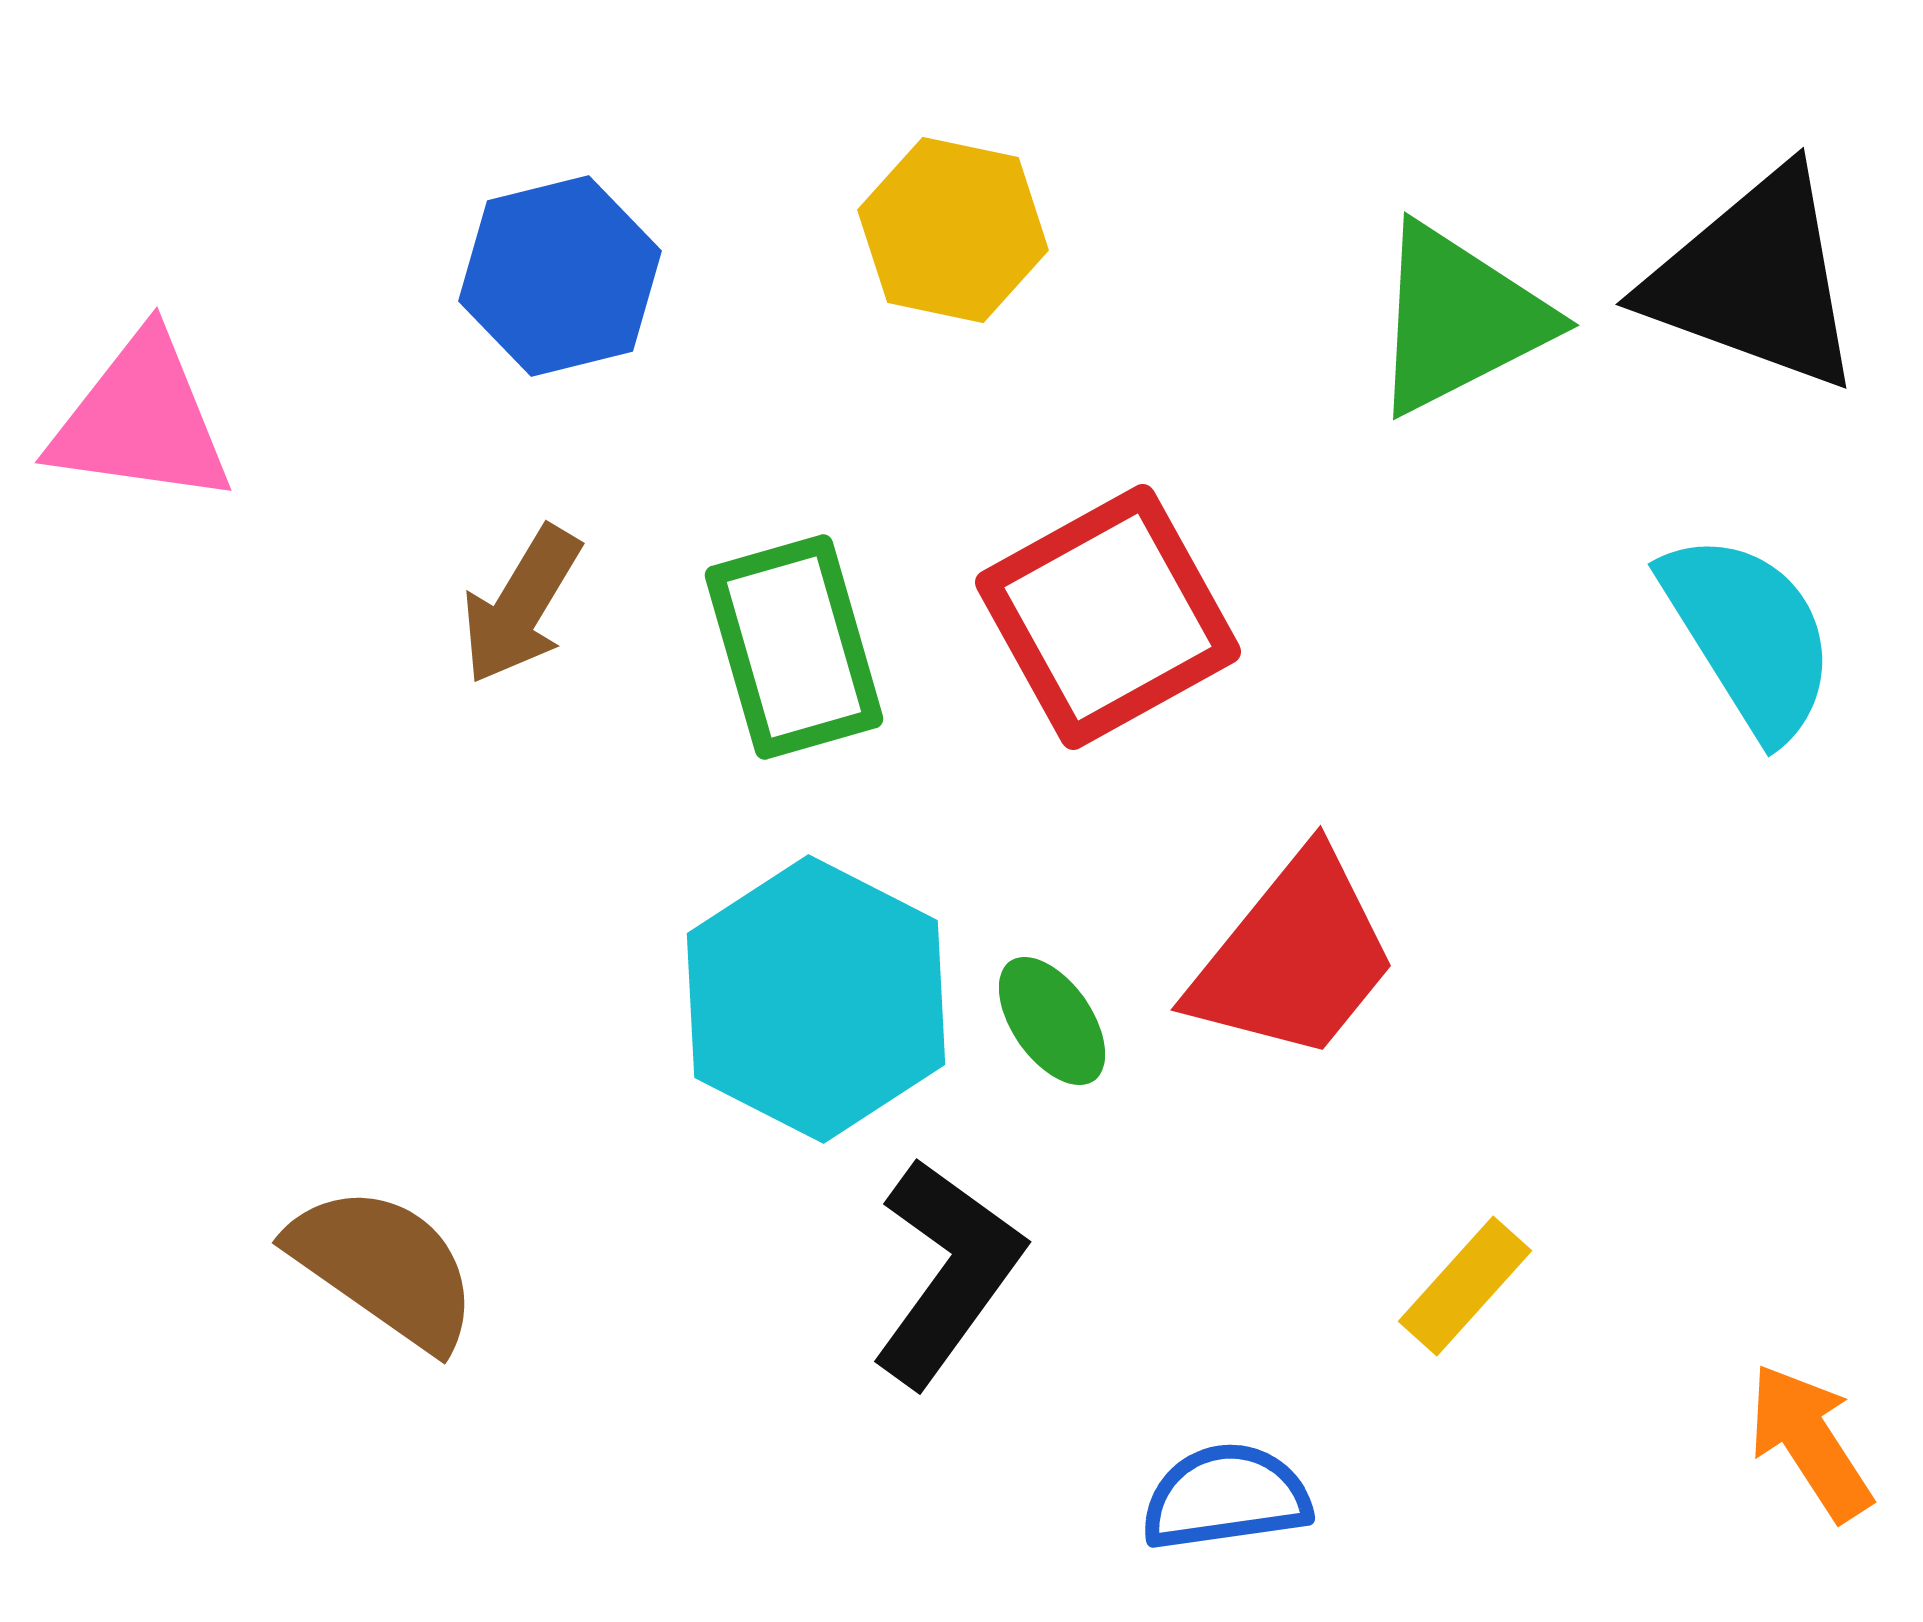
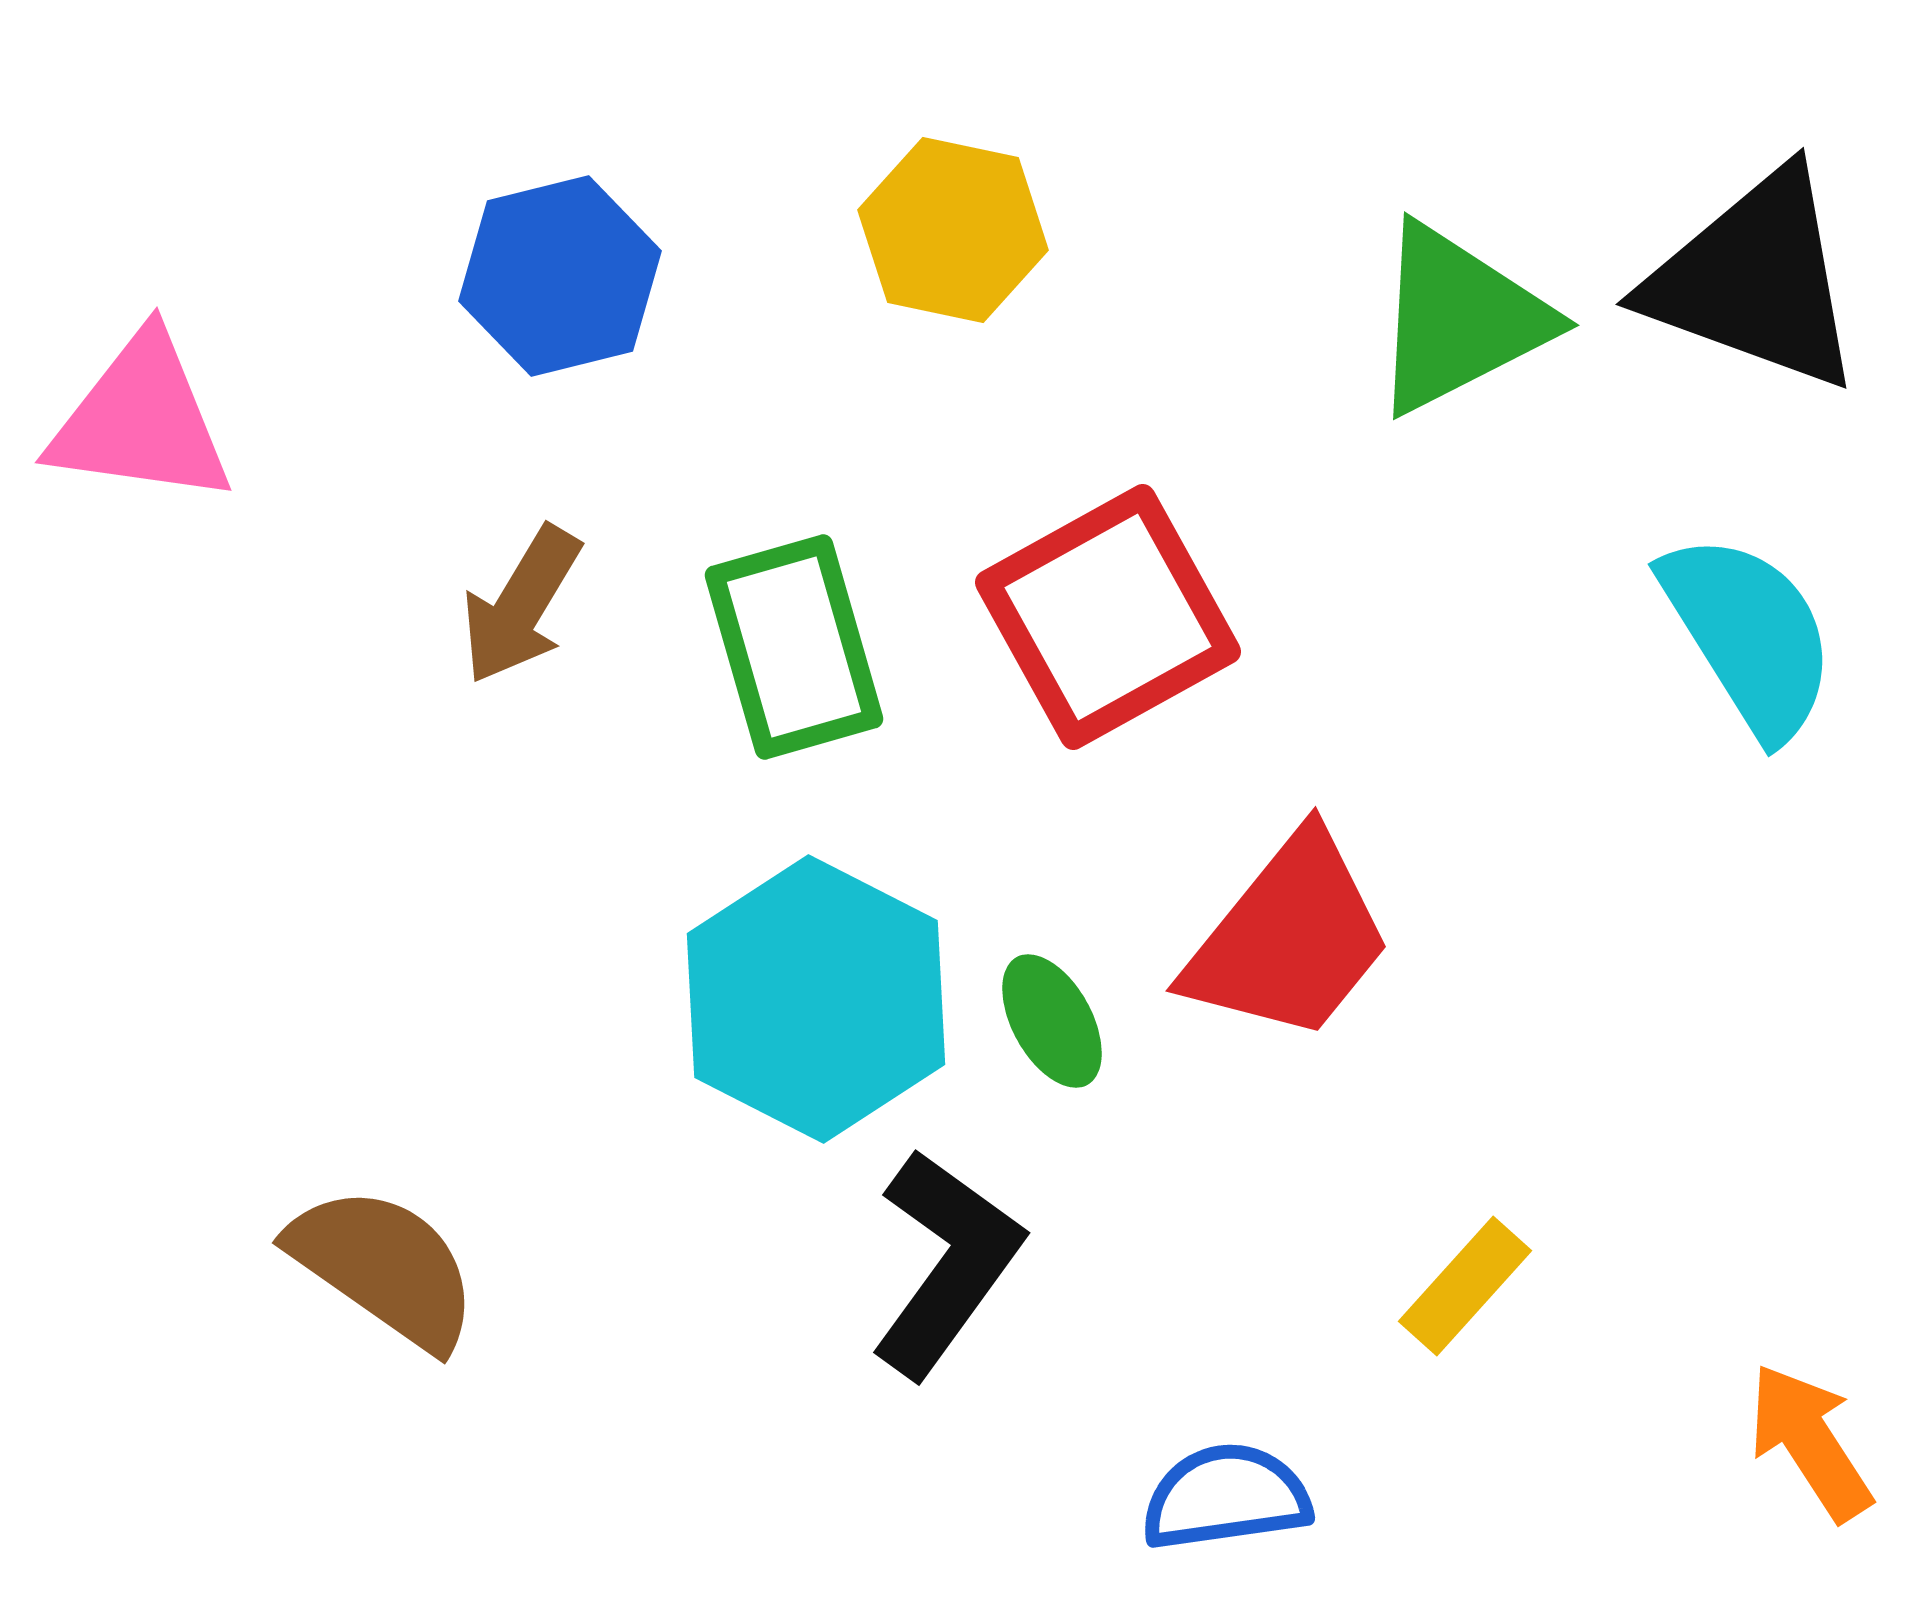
red trapezoid: moved 5 px left, 19 px up
green ellipse: rotated 6 degrees clockwise
black L-shape: moved 1 px left, 9 px up
